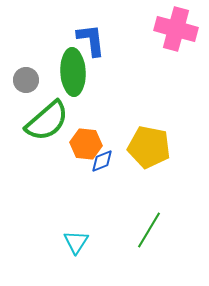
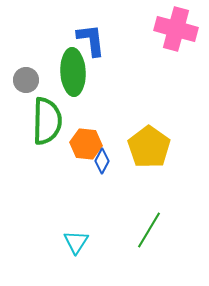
green semicircle: rotated 48 degrees counterclockwise
yellow pentagon: rotated 24 degrees clockwise
blue diamond: rotated 40 degrees counterclockwise
